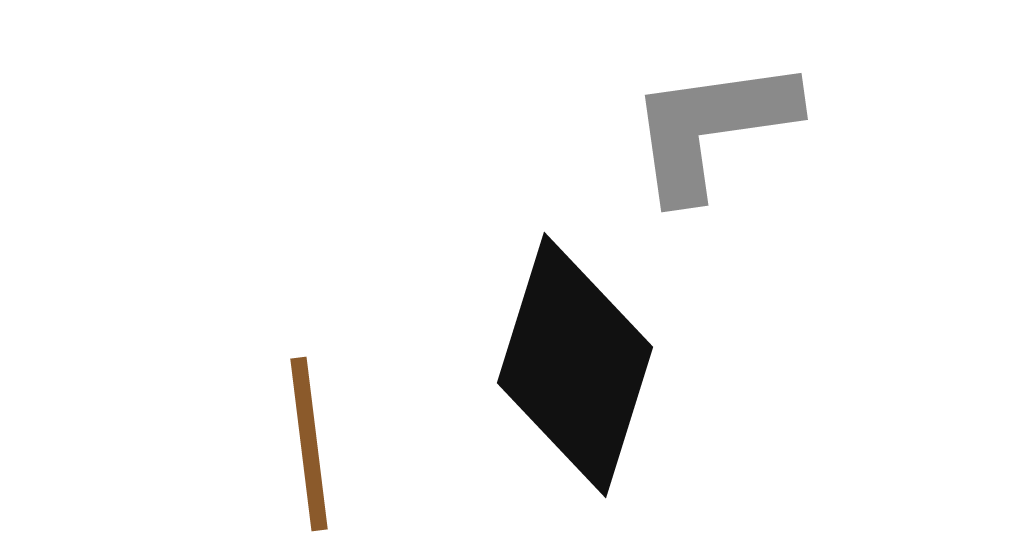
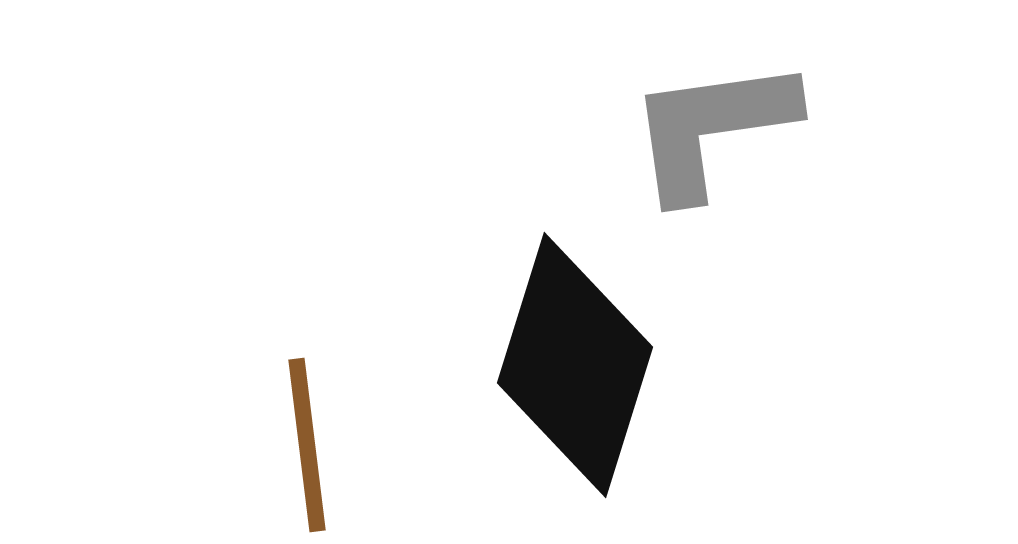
brown line: moved 2 px left, 1 px down
